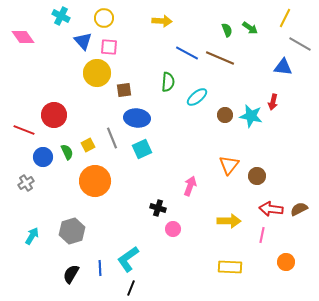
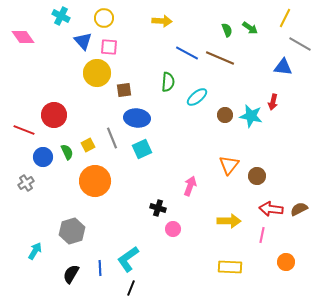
cyan arrow at (32, 236): moved 3 px right, 15 px down
